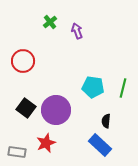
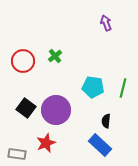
green cross: moved 5 px right, 34 px down
purple arrow: moved 29 px right, 8 px up
gray rectangle: moved 2 px down
